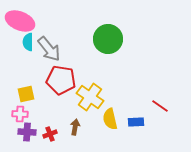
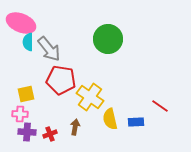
pink ellipse: moved 1 px right, 2 px down
